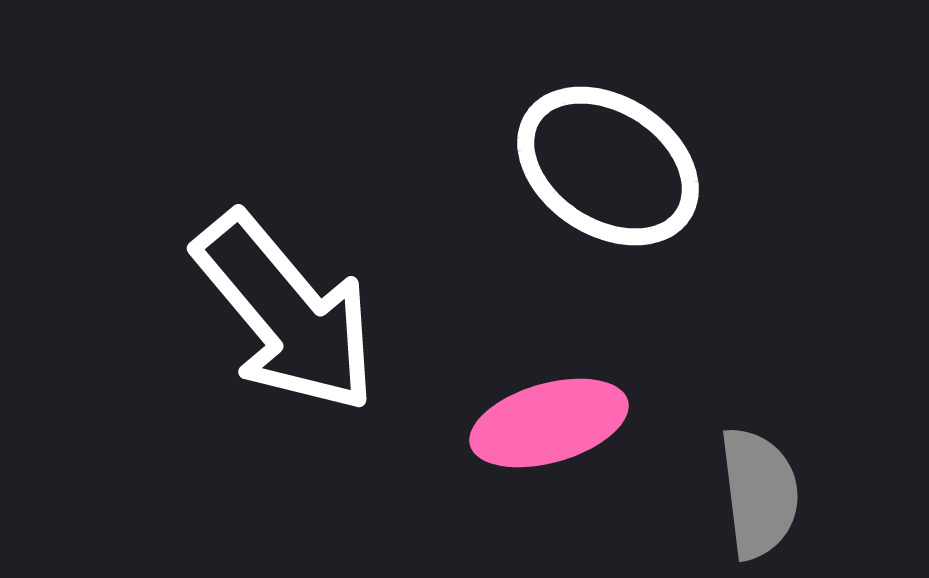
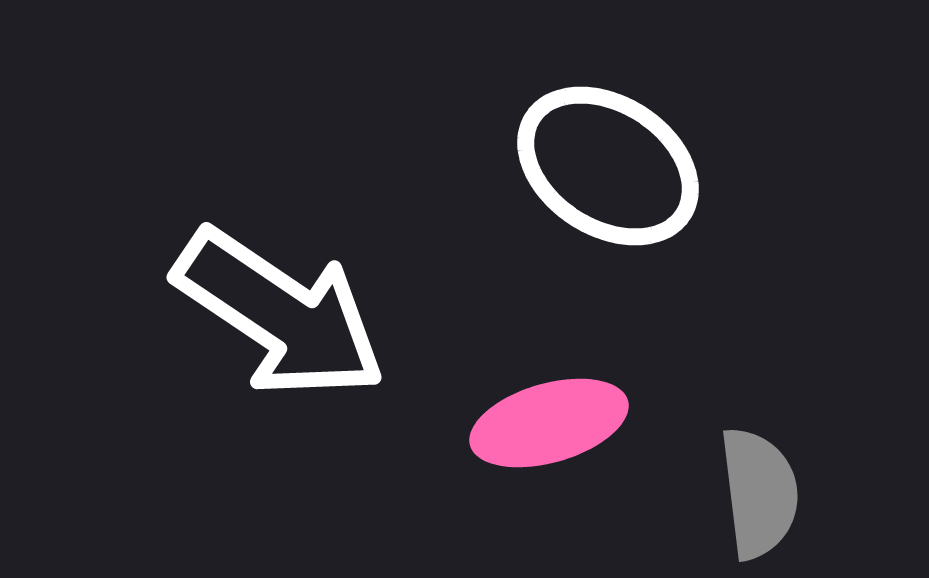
white arrow: moved 6 px left, 1 px down; rotated 16 degrees counterclockwise
